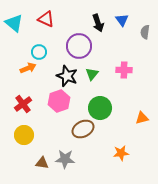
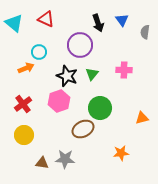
purple circle: moved 1 px right, 1 px up
orange arrow: moved 2 px left
